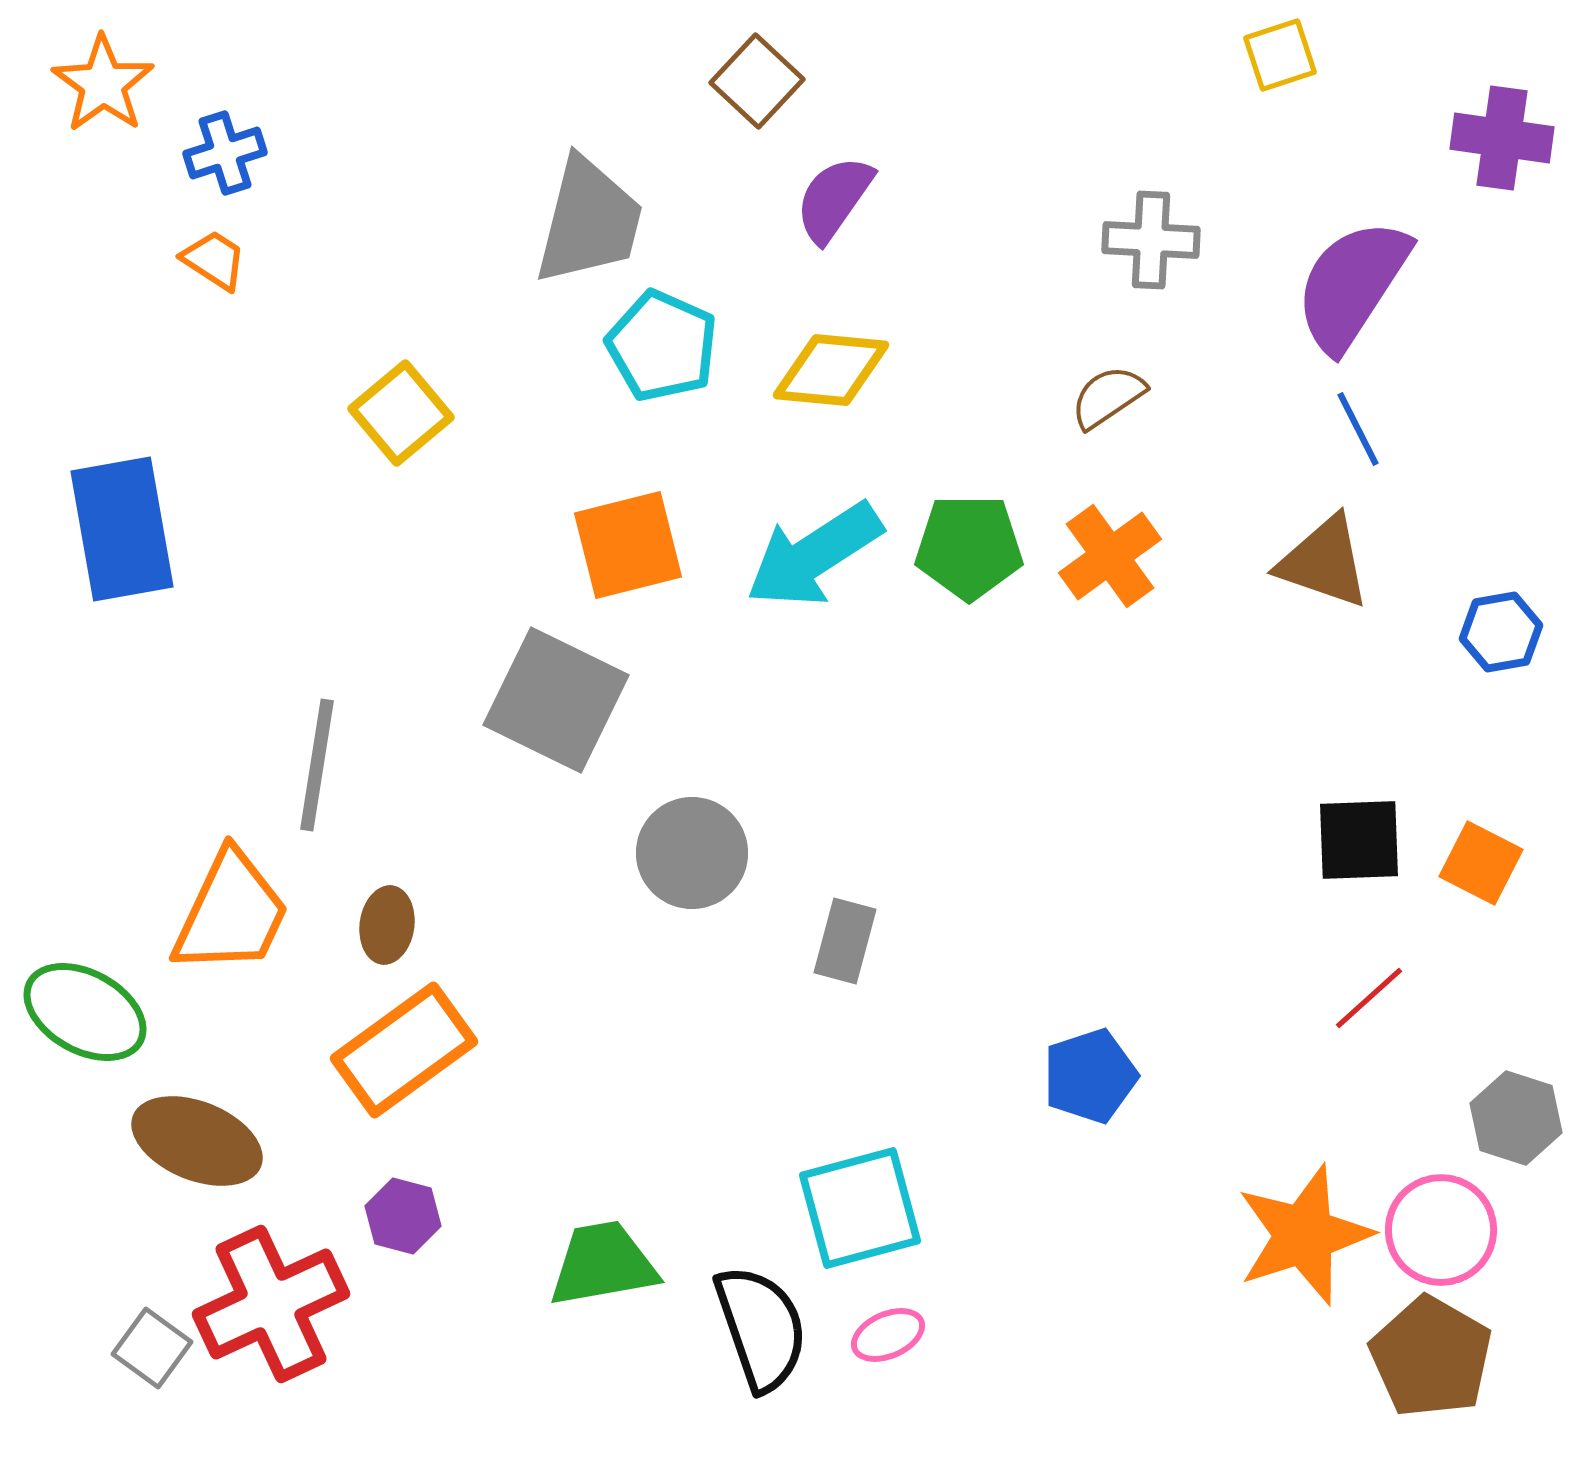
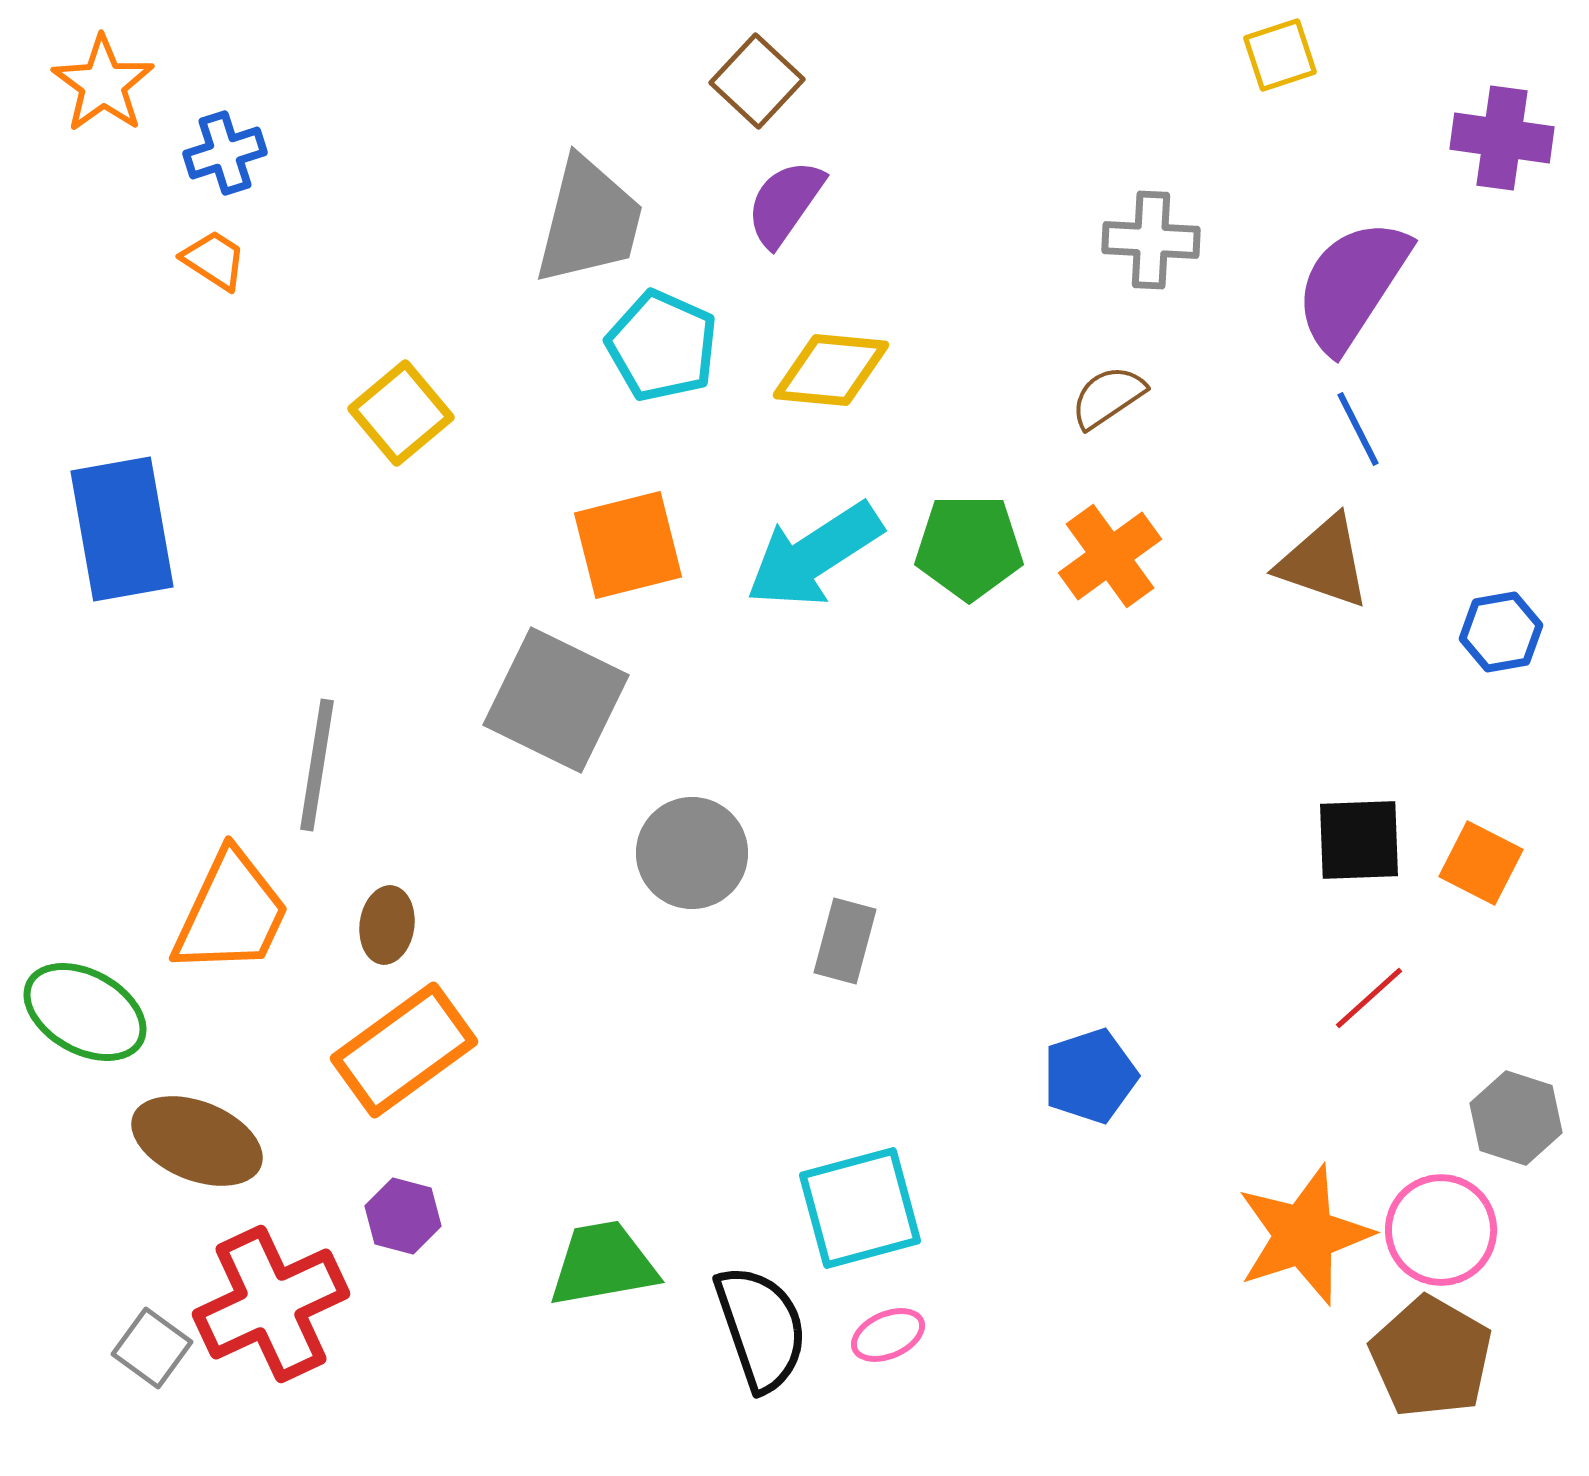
purple semicircle at (834, 199): moved 49 px left, 4 px down
